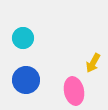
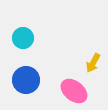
pink ellipse: rotated 40 degrees counterclockwise
